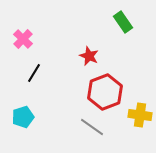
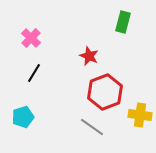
green rectangle: rotated 50 degrees clockwise
pink cross: moved 8 px right, 1 px up
